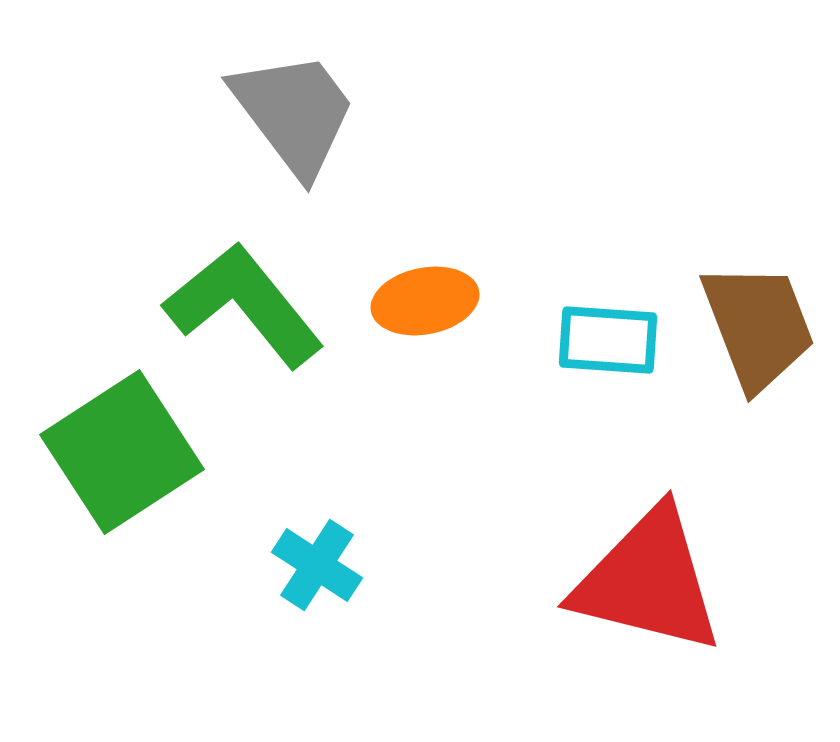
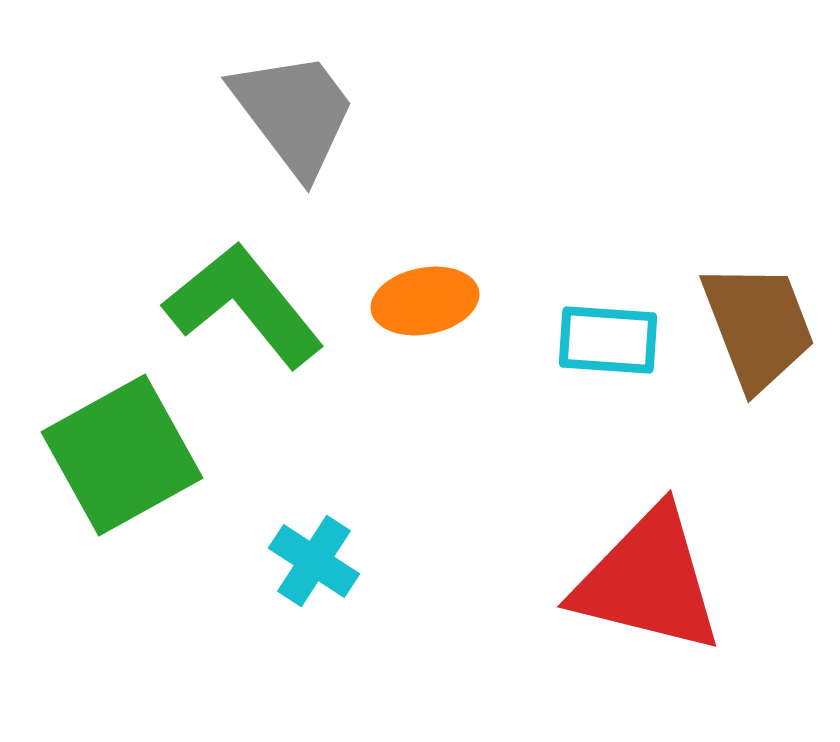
green square: moved 3 px down; rotated 4 degrees clockwise
cyan cross: moved 3 px left, 4 px up
